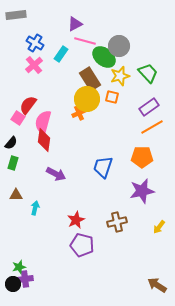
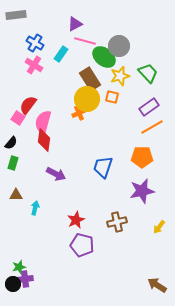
pink cross: rotated 18 degrees counterclockwise
